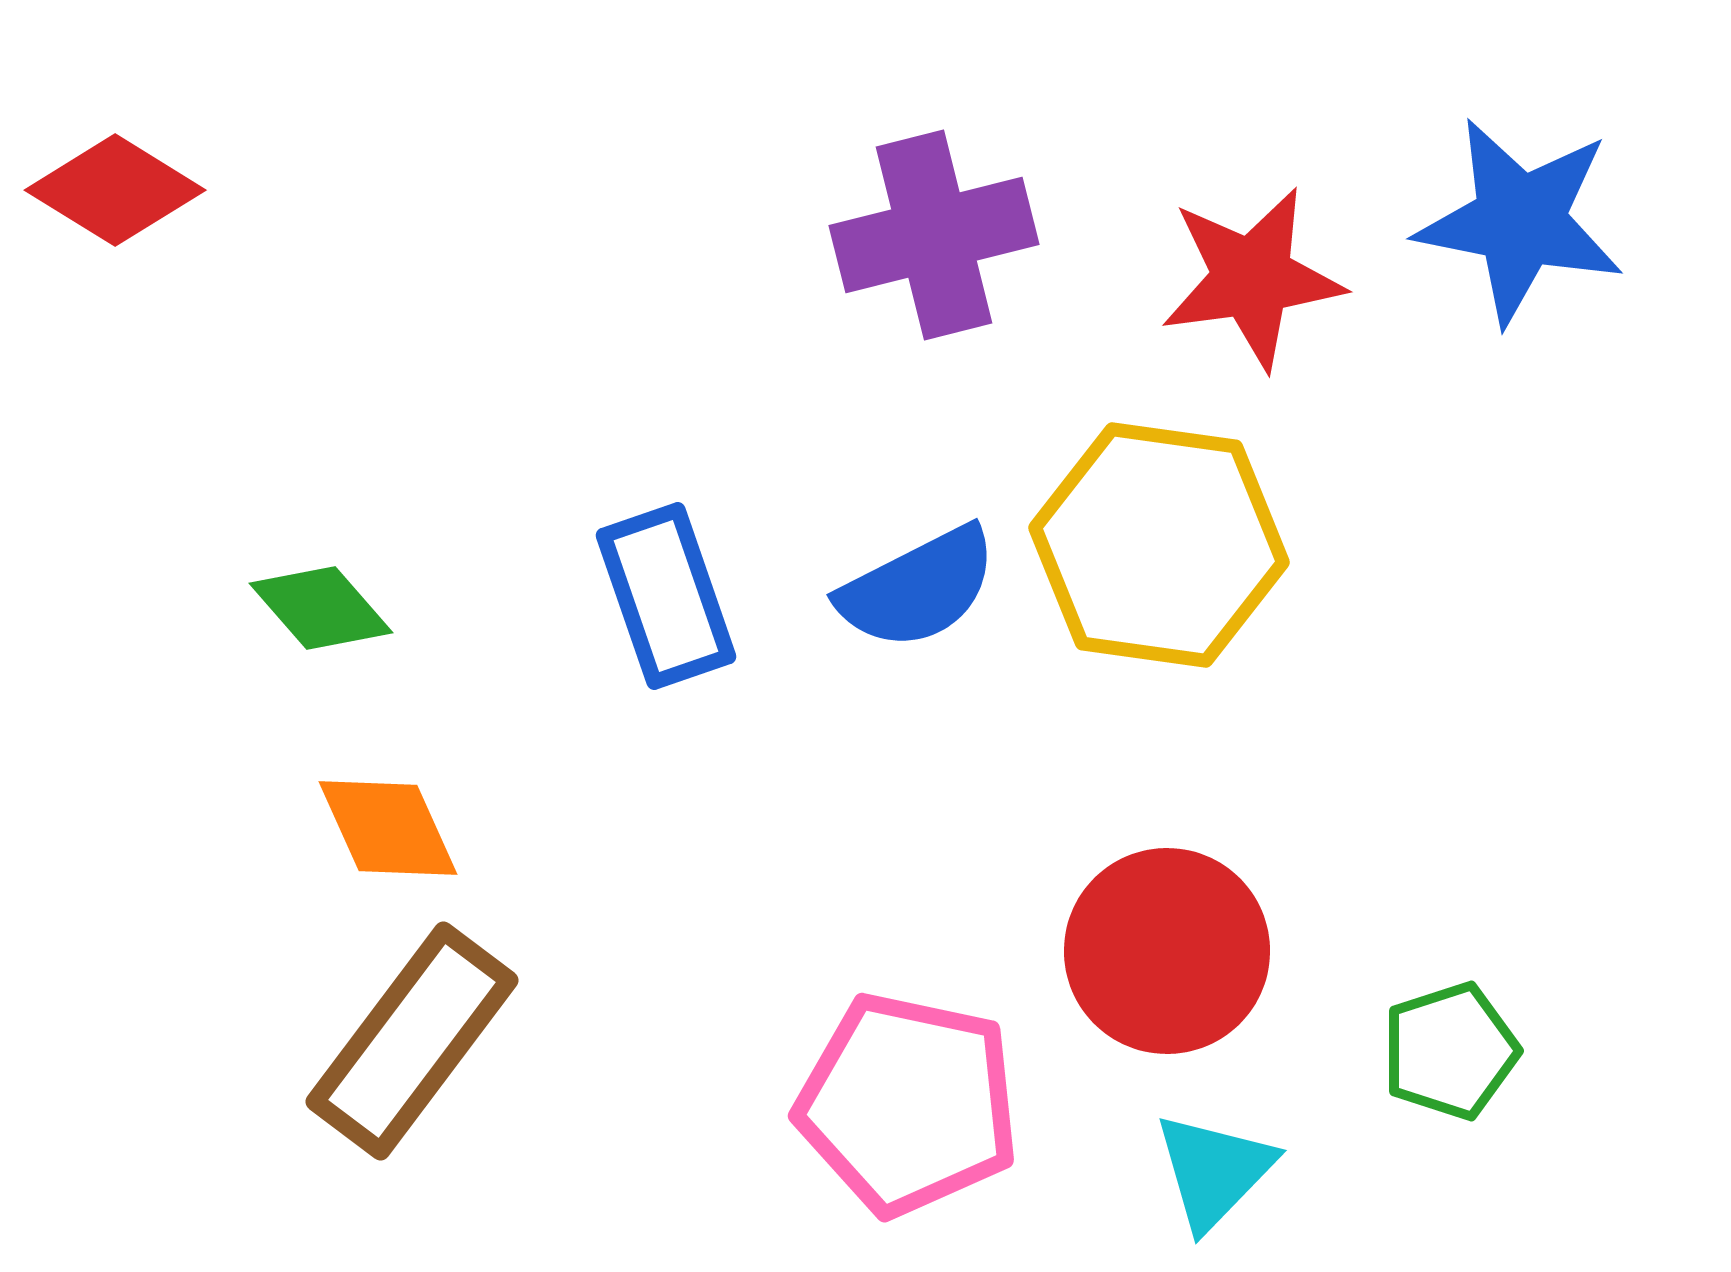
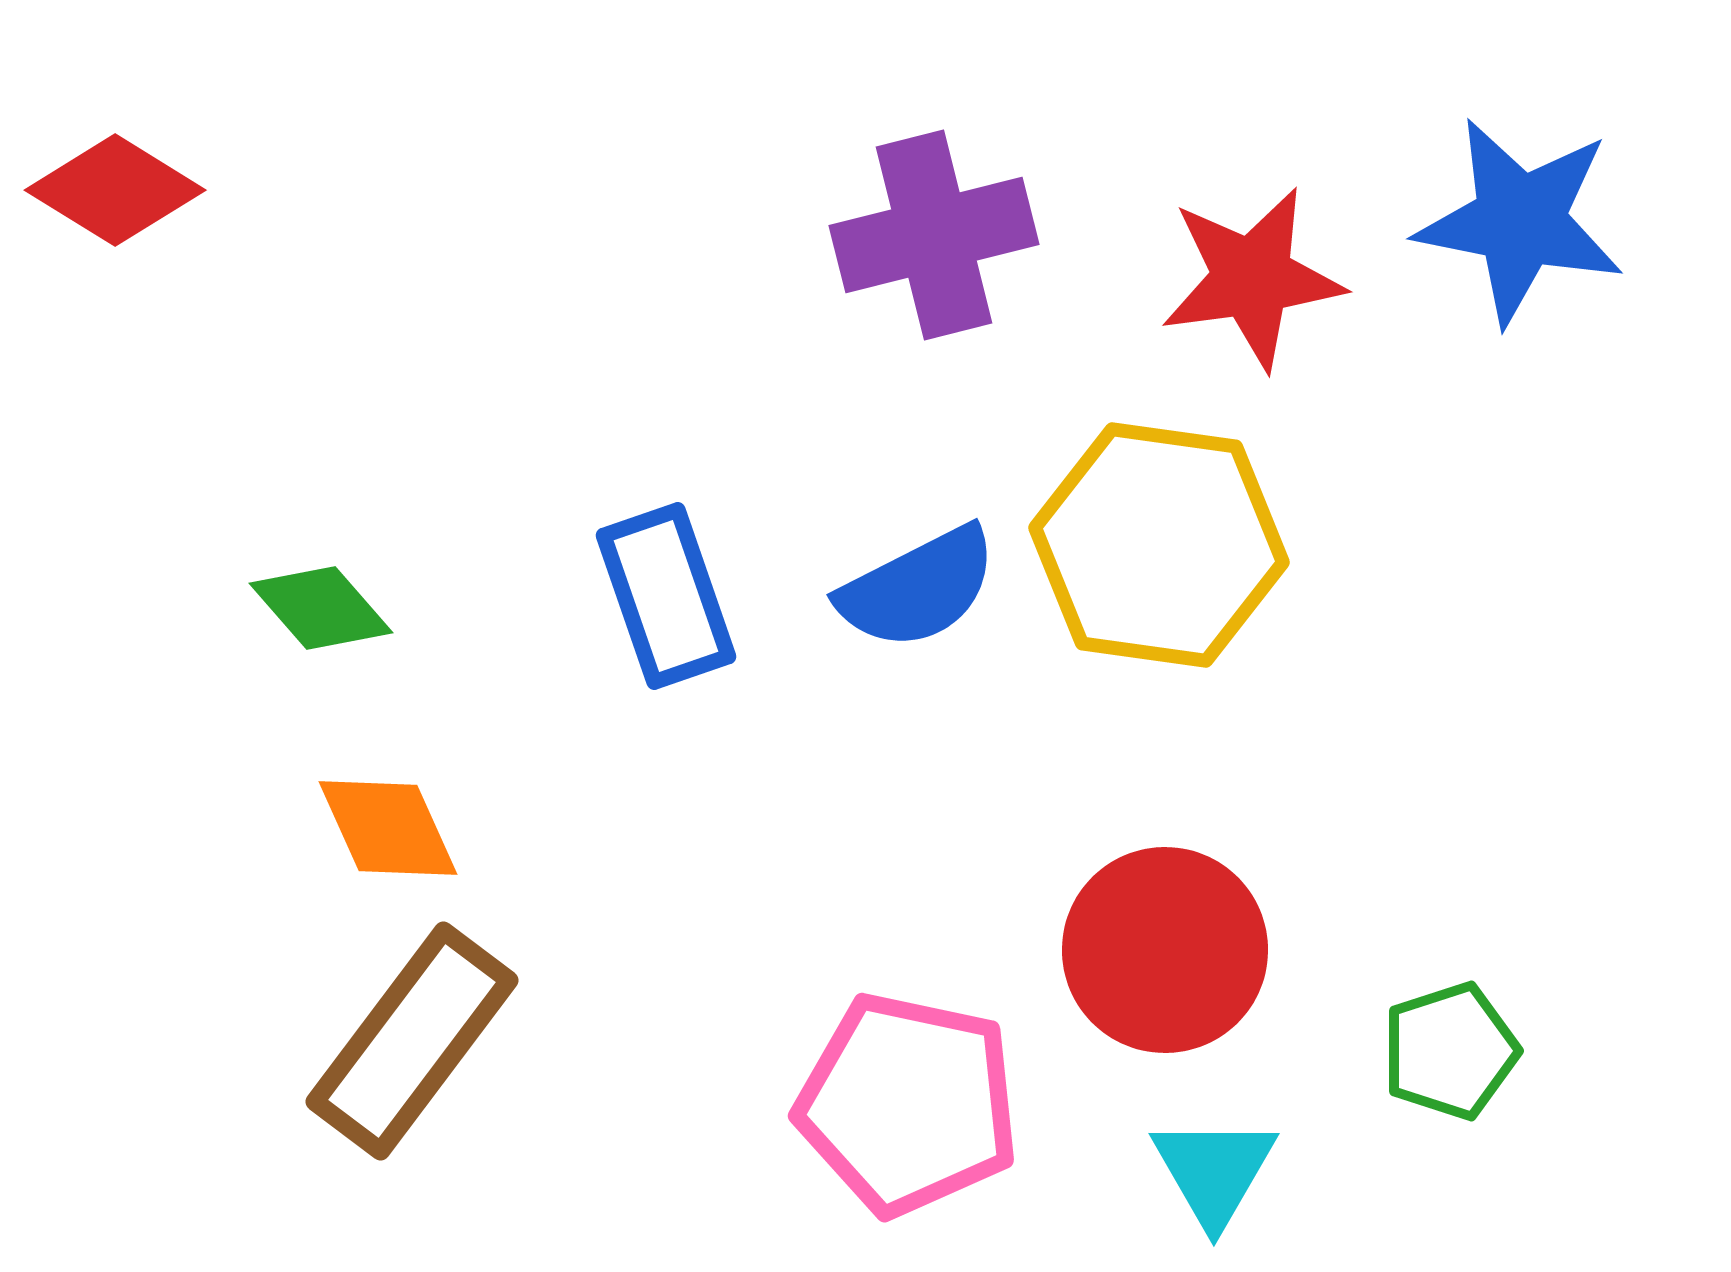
red circle: moved 2 px left, 1 px up
cyan triangle: rotated 14 degrees counterclockwise
